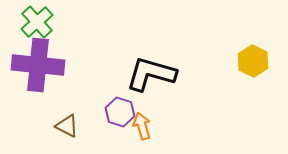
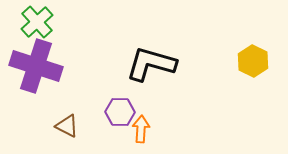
purple cross: moved 2 px left, 1 px down; rotated 12 degrees clockwise
black L-shape: moved 10 px up
purple hexagon: rotated 16 degrees counterclockwise
orange arrow: moved 1 px left, 3 px down; rotated 20 degrees clockwise
